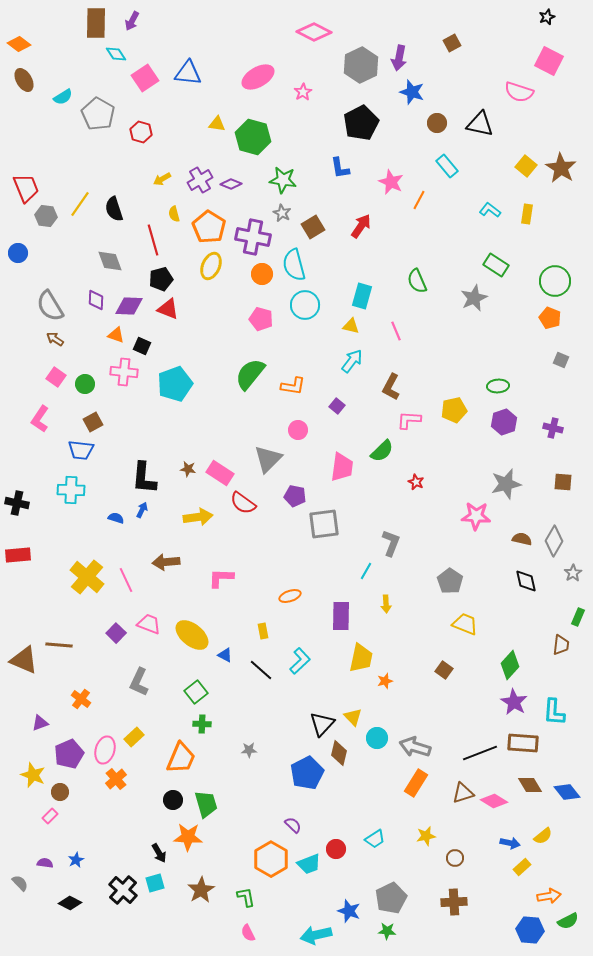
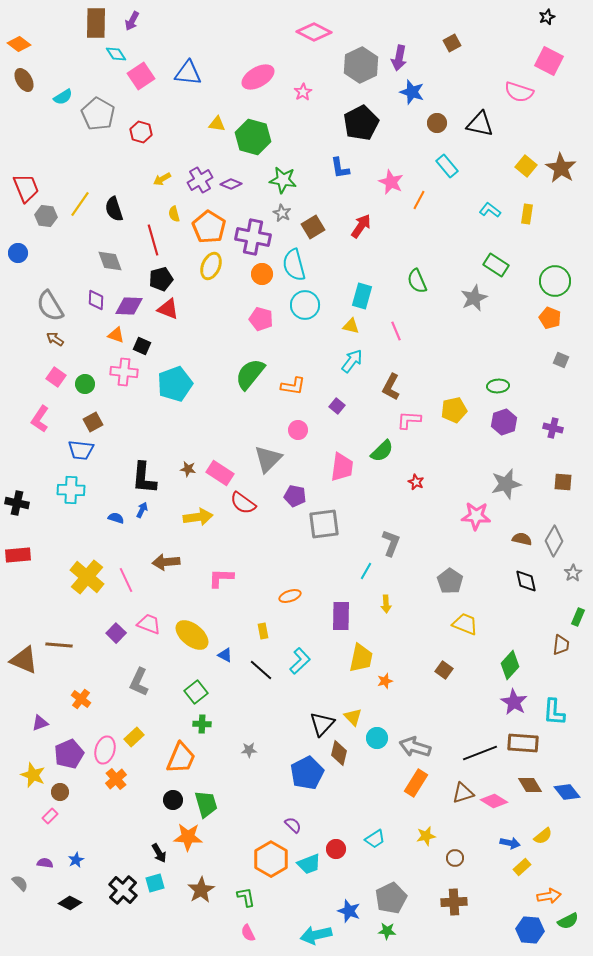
pink square at (145, 78): moved 4 px left, 2 px up
